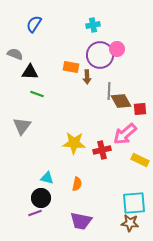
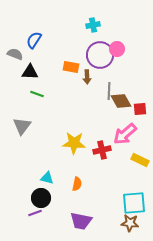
blue semicircle: moved 16 px down
